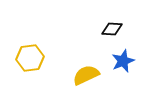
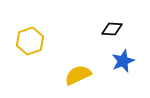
yellow hexagon: moved 17 px up; rotated 12 degrees counterclockwise
yellow semicircle: moved 8 px left
